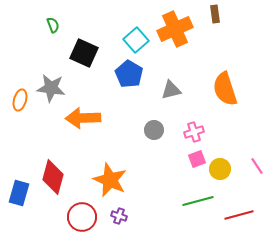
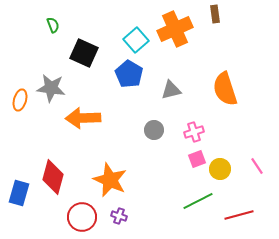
green line: rotated 12 degrees counterclockwise
